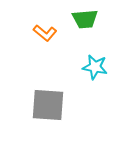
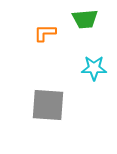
orange L-shape: rotated 140 degrees clockwise
cyan star: moved 1 px left, 1 px down; rotated 10 degrees counterclockwise
